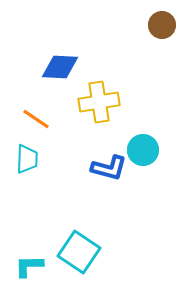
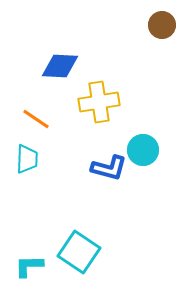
blue diamond: moved 1 px up
